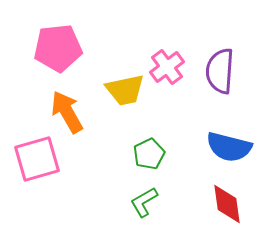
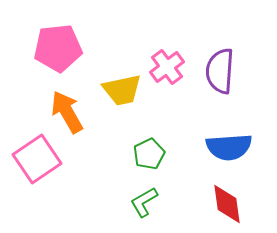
yellow trapezoid: moved 3 px left
blue semicircle: rotated 18 degrees counterclockwise
pink square: rotated 18 degrees counterclockwise
